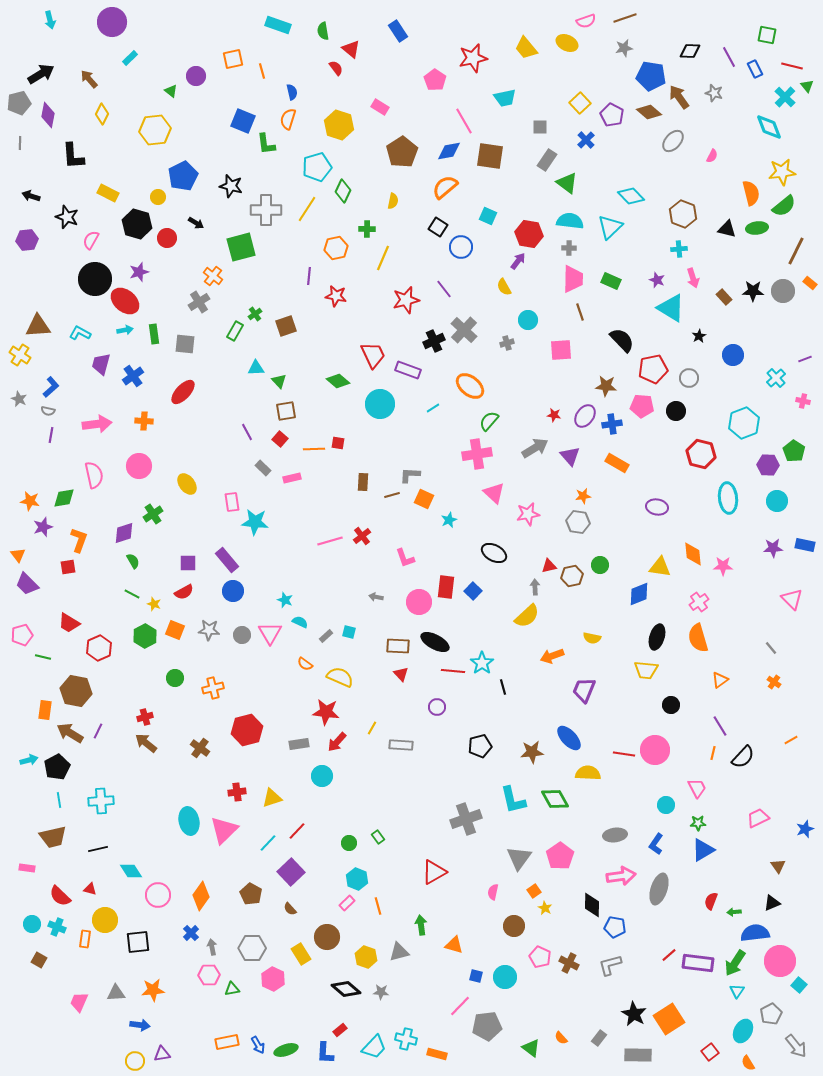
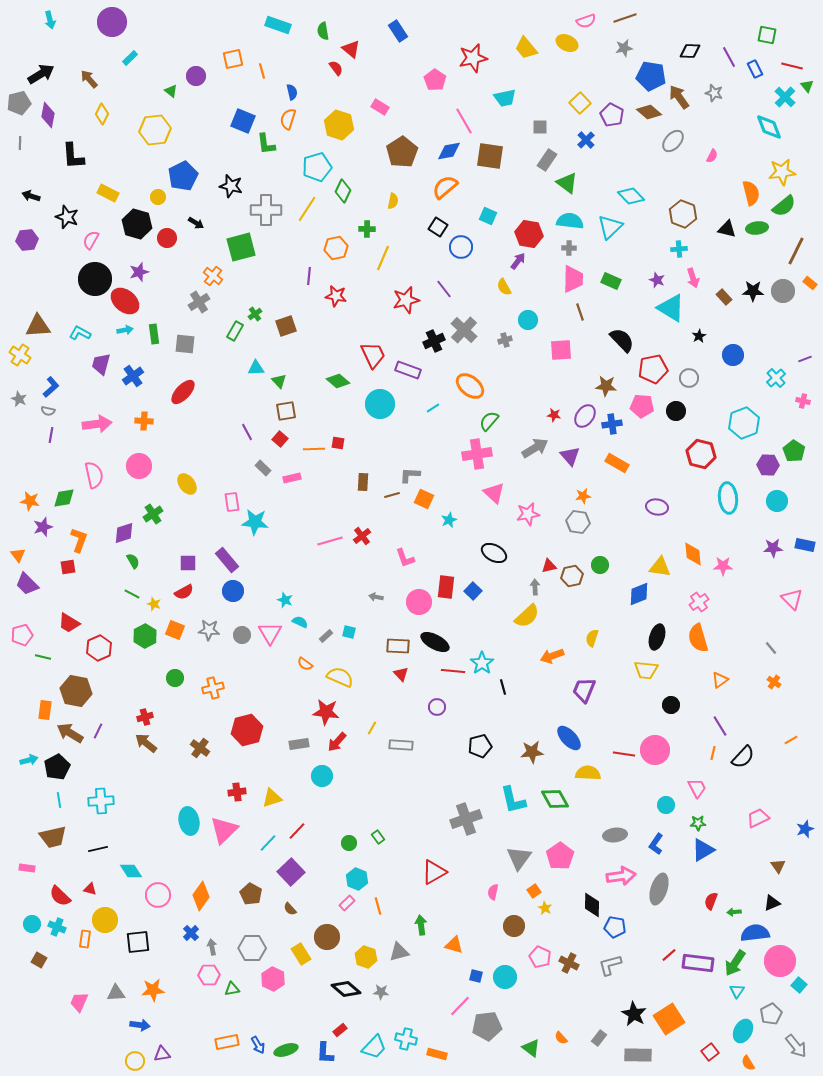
gray cross at (507, 343): moved 2 px left, 3 px up
yellow semicircle at (592, 638): rotated 96 degrees clockwise
